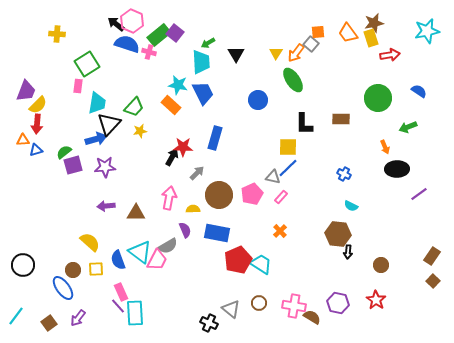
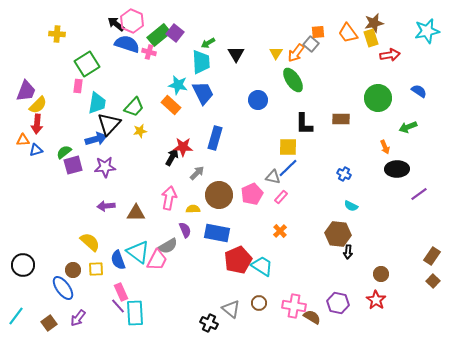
cyan triangle at (140, 252): moved 2 px left
cyan trapezoid at (261, 264): moved 1 px right, 2 px down
brown circle at (381, 265): moved 9 px down
